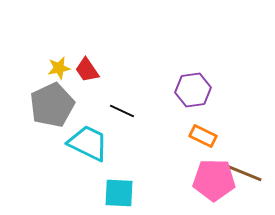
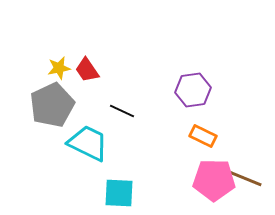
brown line: moved 5 px down
